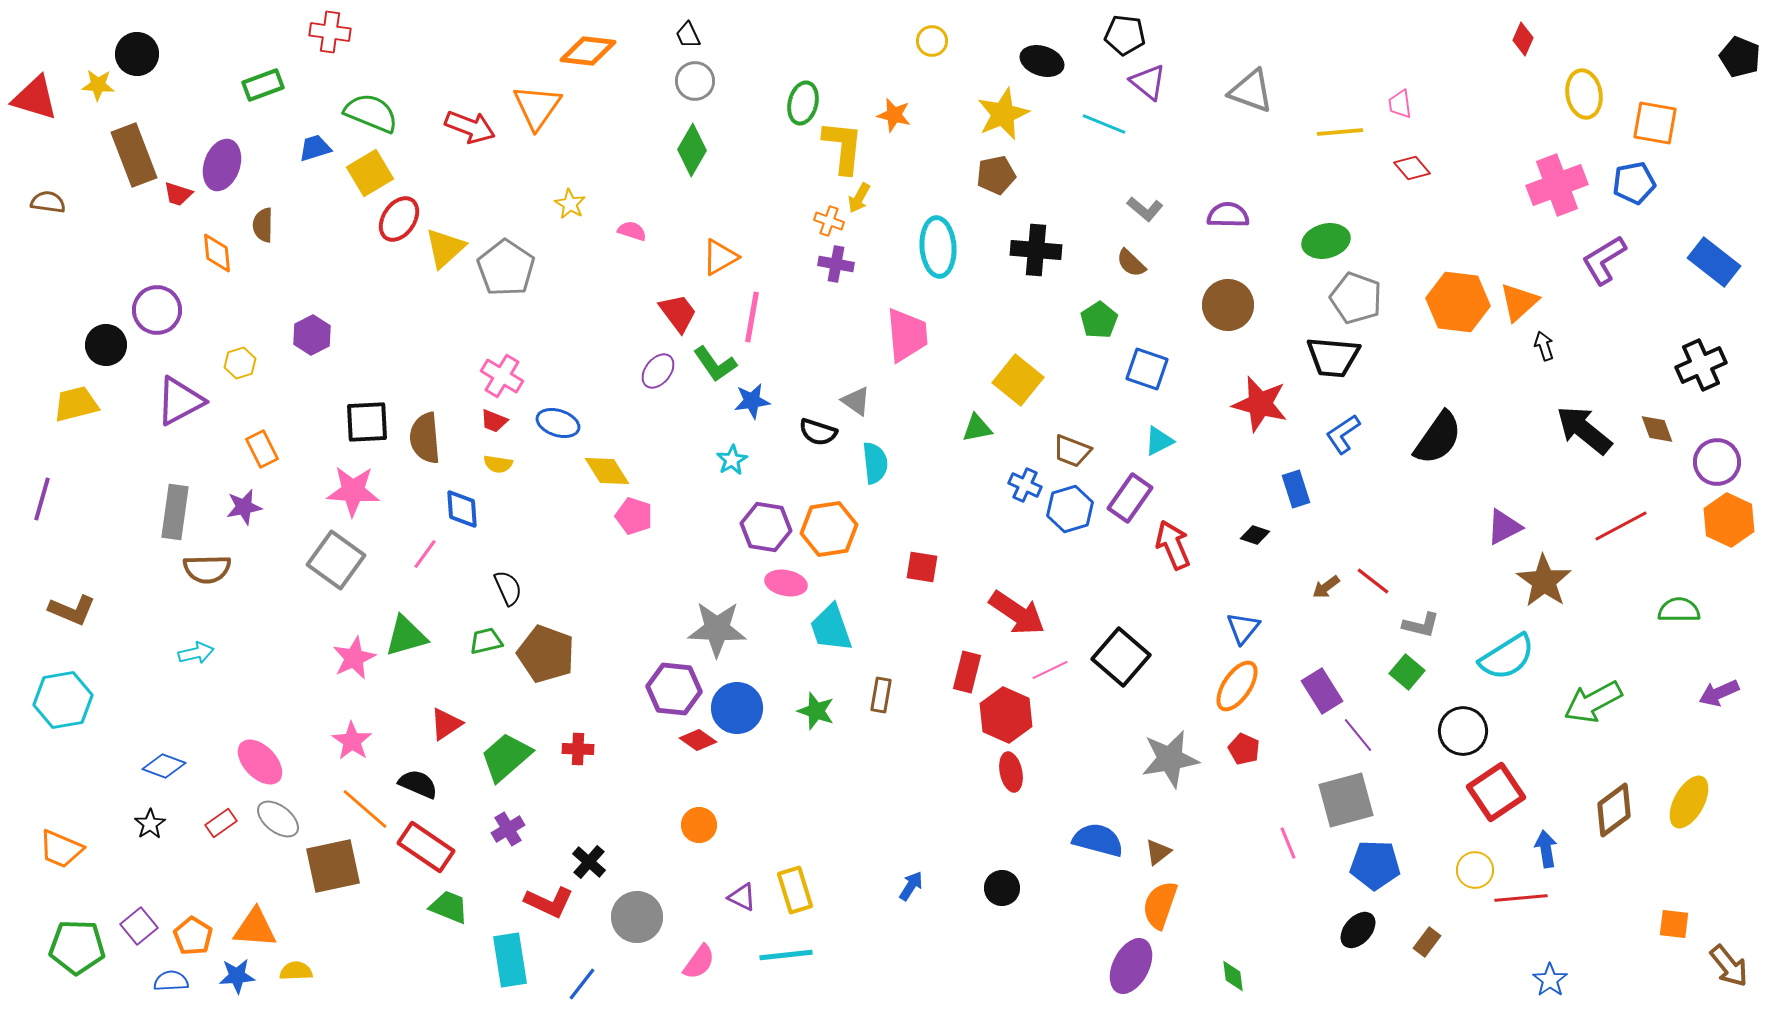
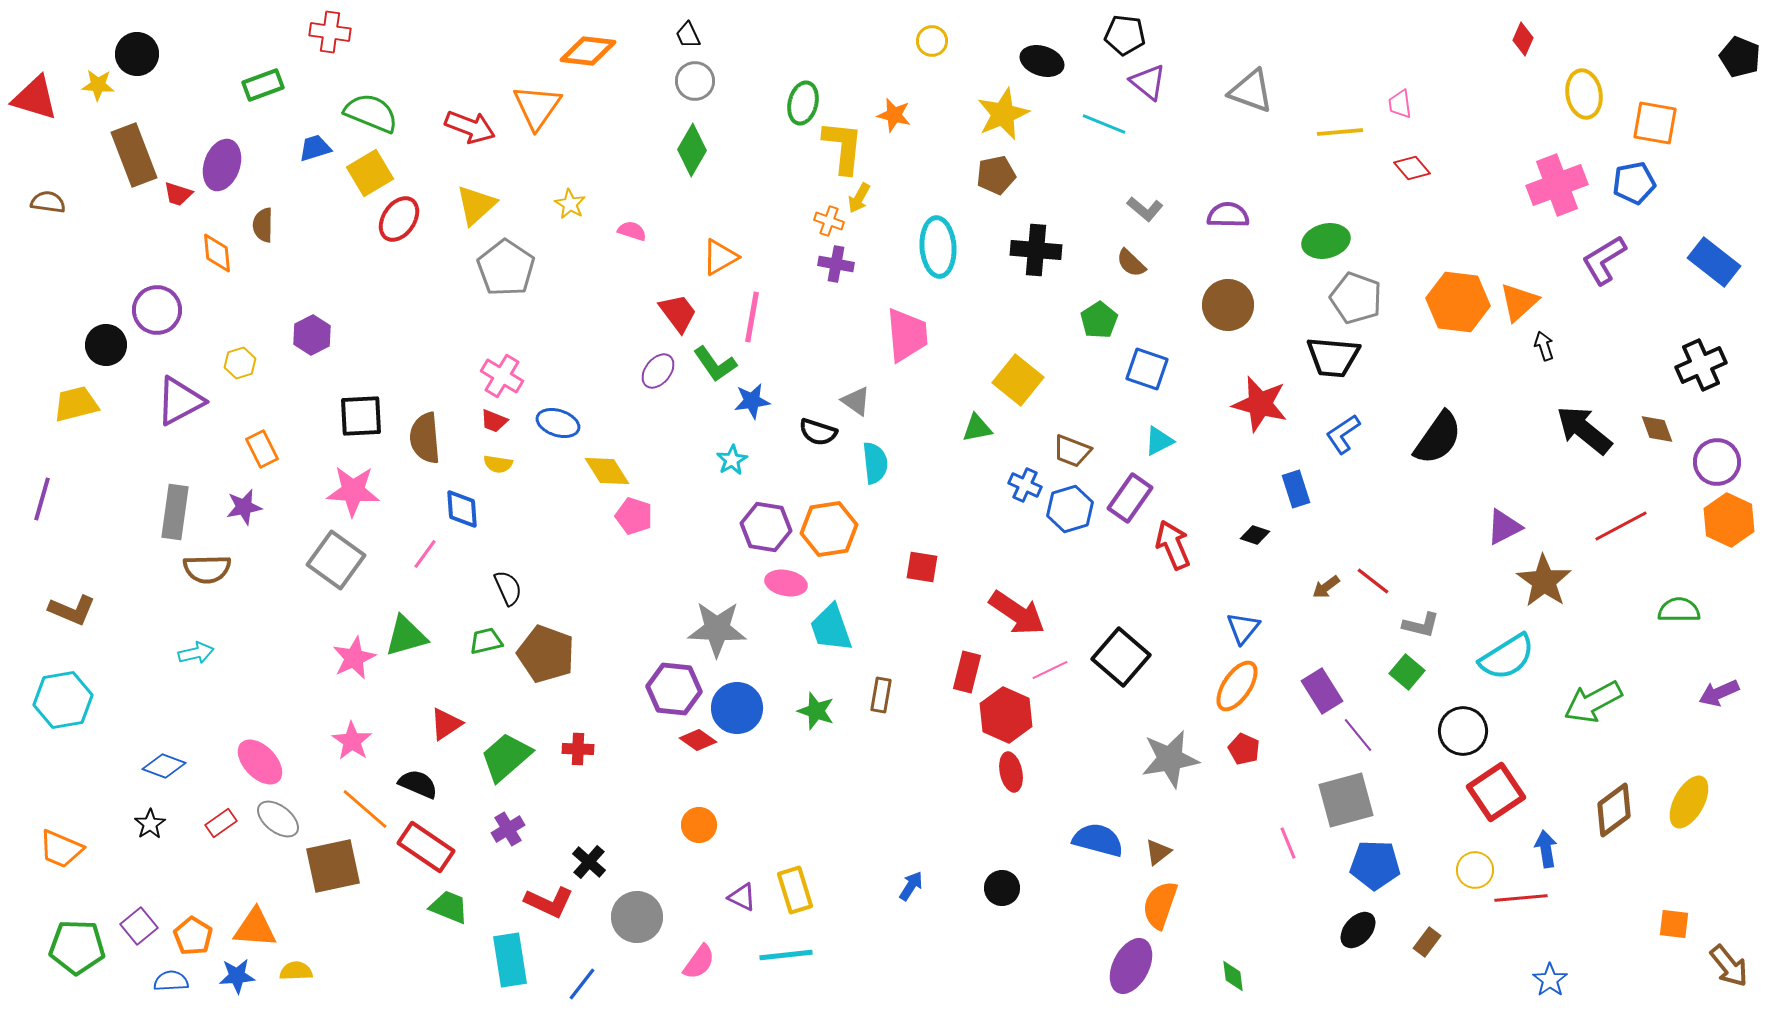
yellow triangle at (445, 248): moved 31 px right, 43 px up
black square at (367, 422): moved 6 px left, 6 px up
